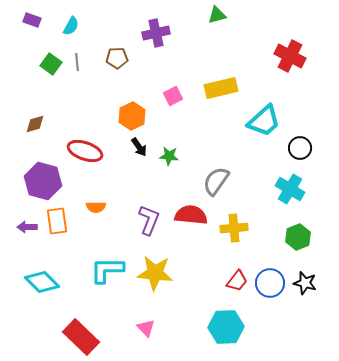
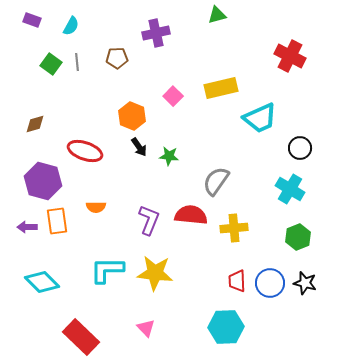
pink square: rotated 18 degrees counterclockwise
orange hexagon: rotated 12 degrees counterclockwise
cyan trapezoid: moved 4 px left, 3 px up; rotated 18 degrees clockwise
red trapezoid: rotated 140 degrees clockwise
